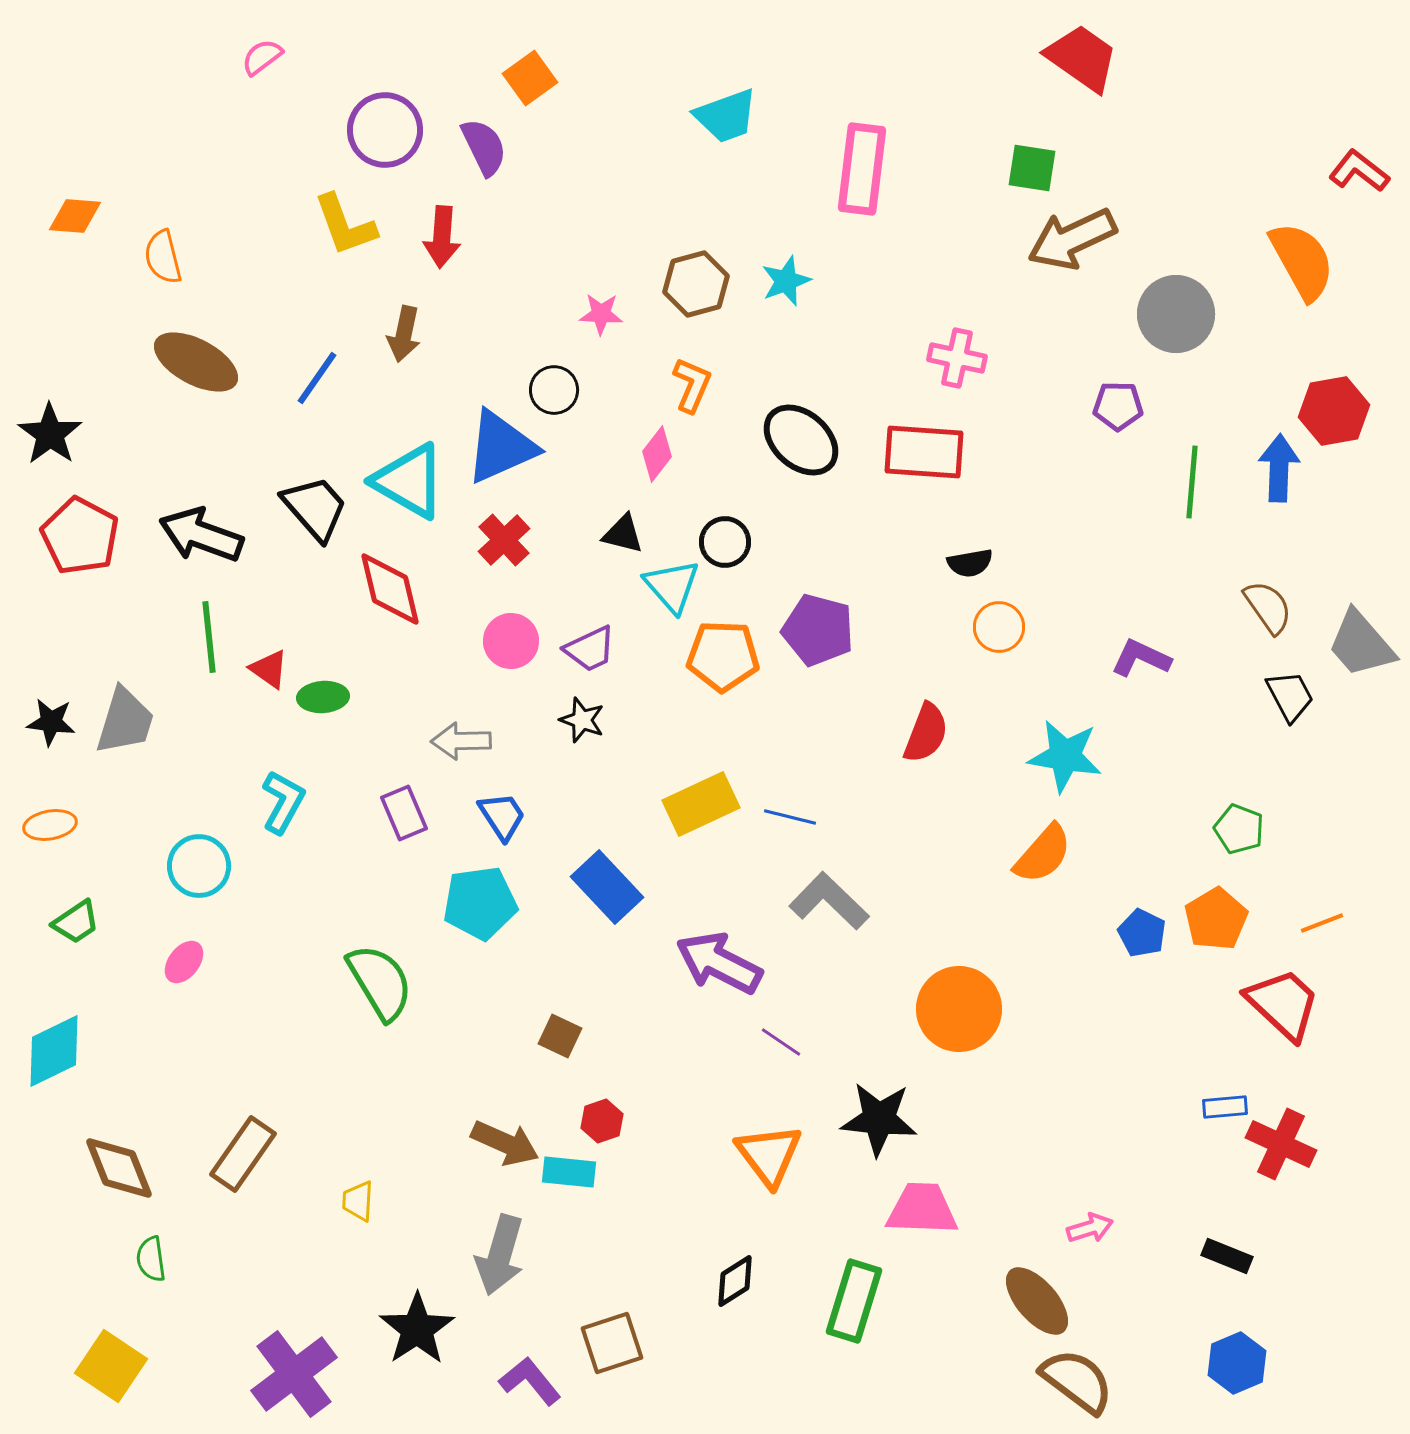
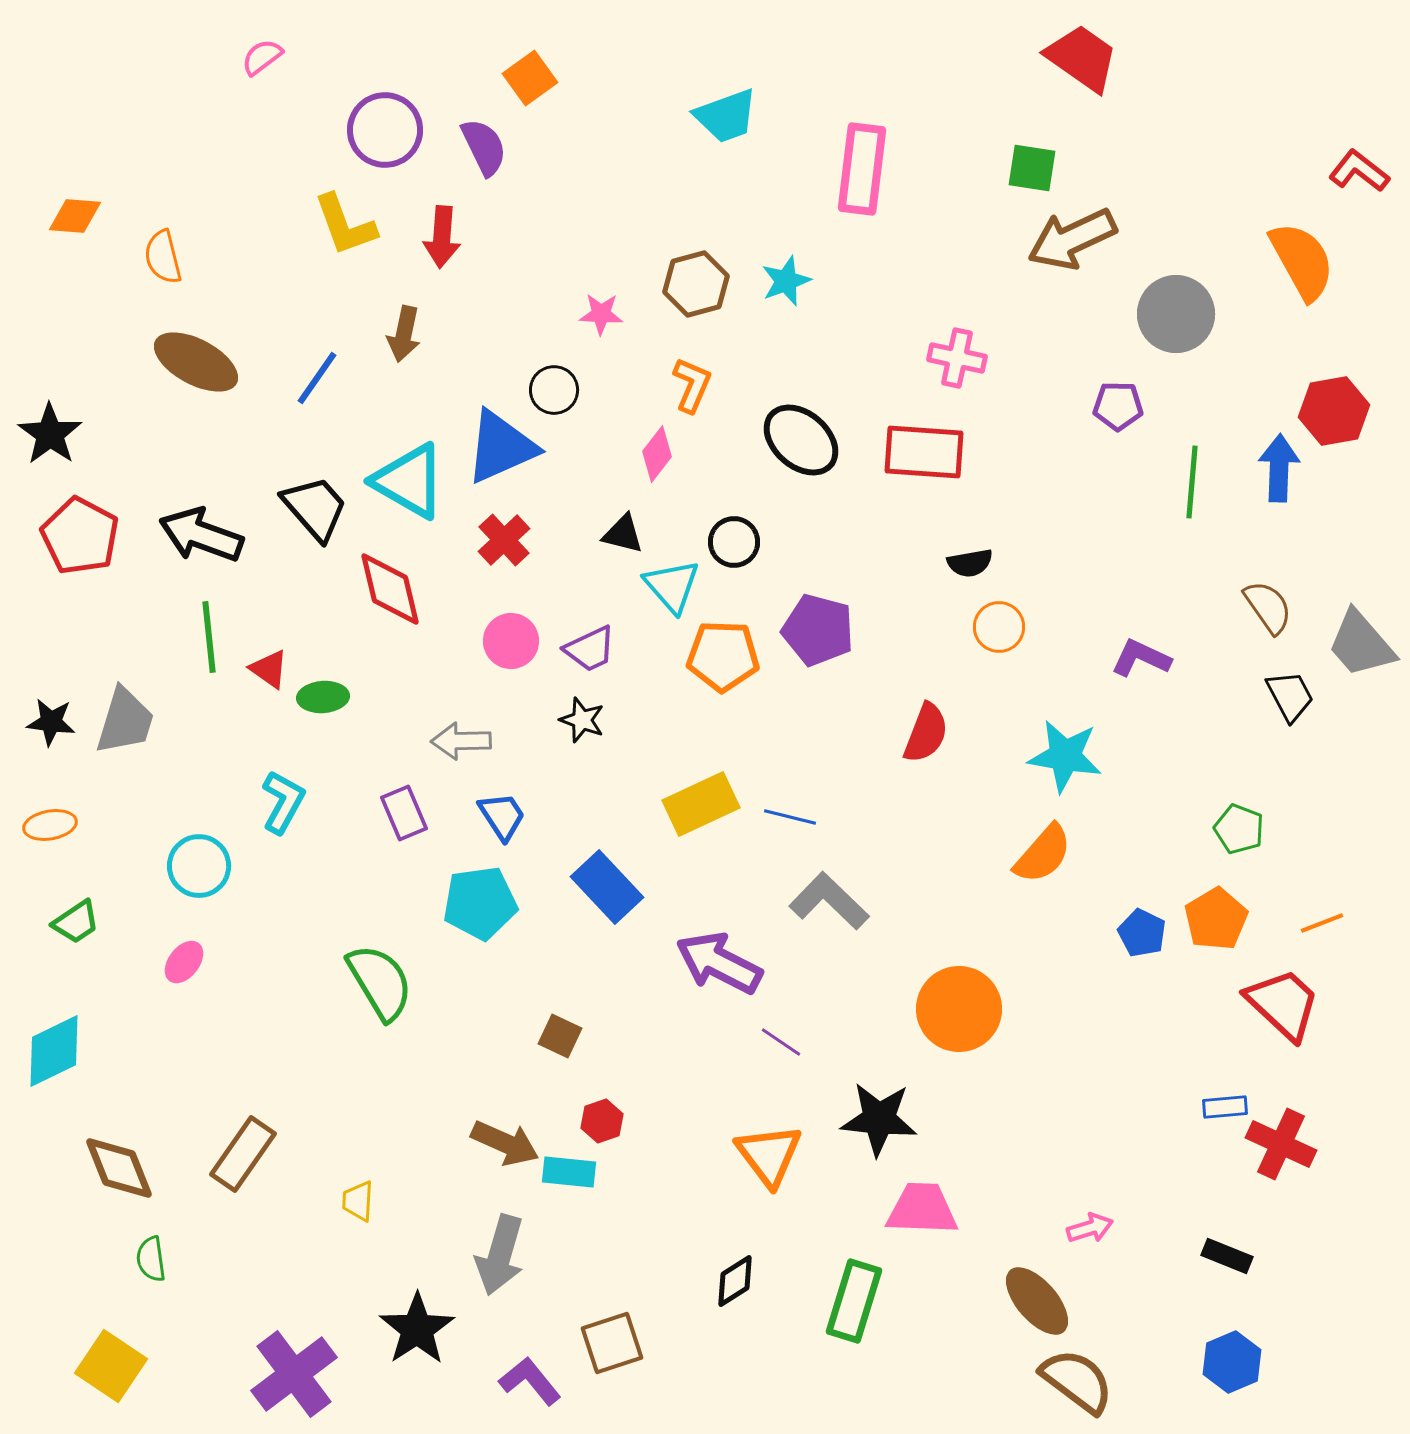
black circle at (725, 542): moved 9 px right
blue hexagon at (1237, 1363): moved 5 px left, 1 px up
